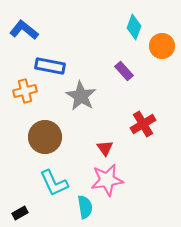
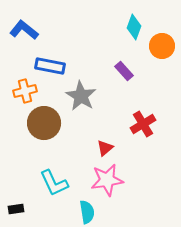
brown circle: moved 1 px left, 14 px up
red triangle: rotated 24 degrees clockwise
cyan semicircle: moved 2 px right, 5 px down
black rectangle: moved 4 px left, 4 px up; rotated 21 degrees clockwise
